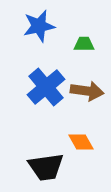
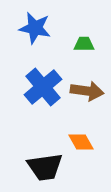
blue star: moved 4 px left, 2 px down; rotated 24 degrees clockwise
blue cross: moved 3 px left
black trapezoid: moved 1 px left
